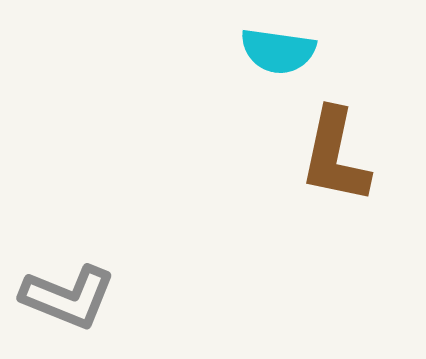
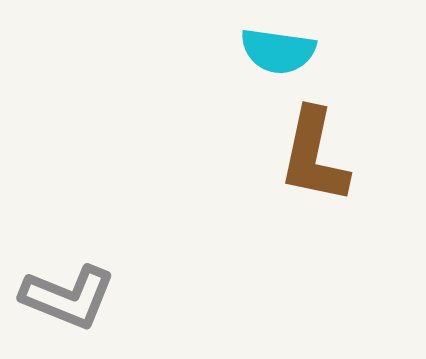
brown L-shape: moved 21 px left
